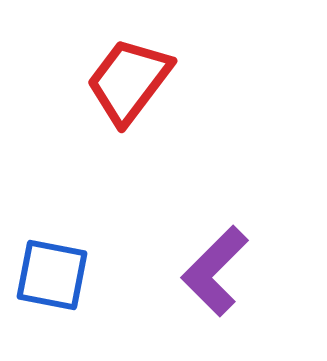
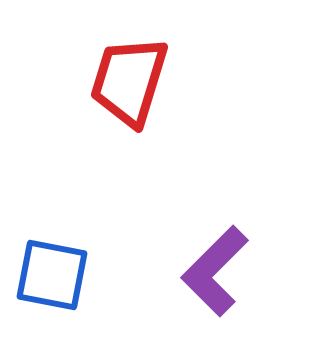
red trapezoid: rotated 20 degrees counterclockwise
